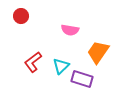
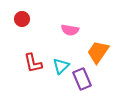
red circle: moved 1 px right, 3 px down
red L-shape: moved 1 px down; rotated 65 degrees counterclockwise
purple rectangle: rotated 50 degrees clockwise
